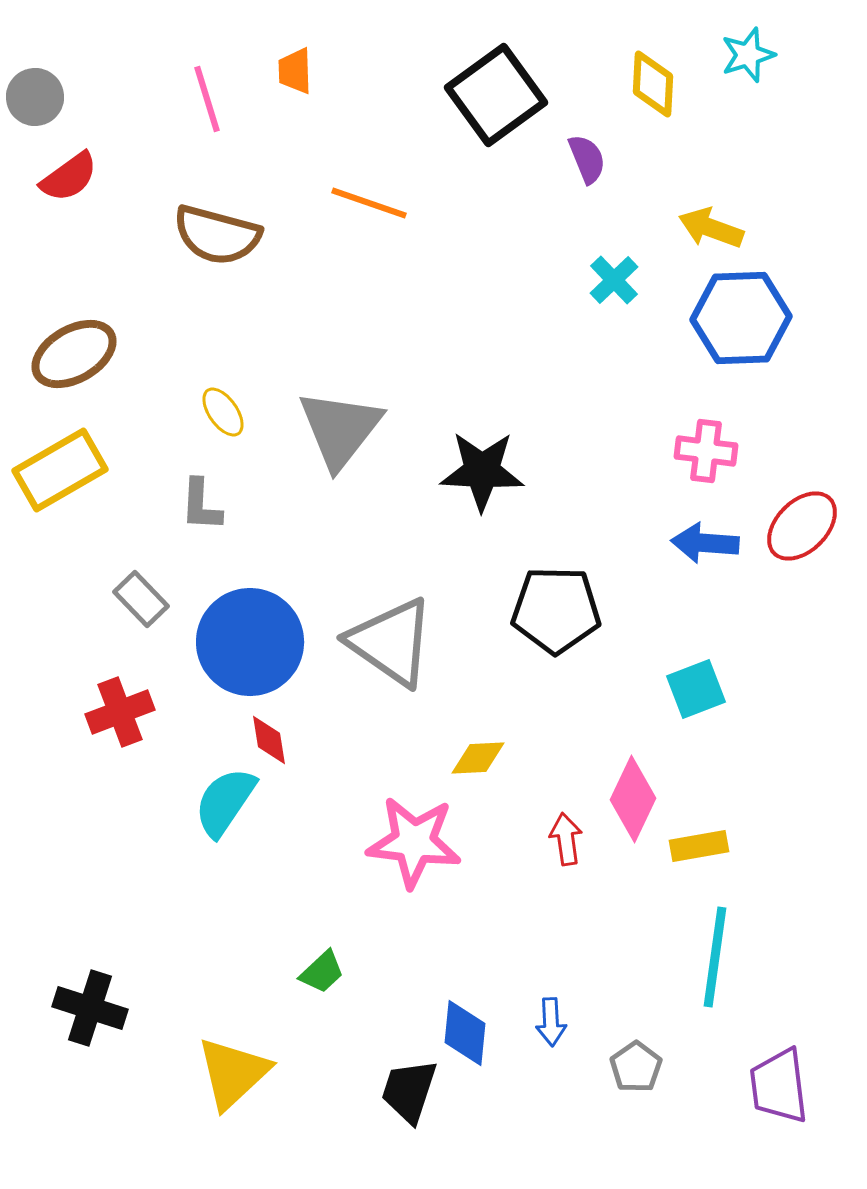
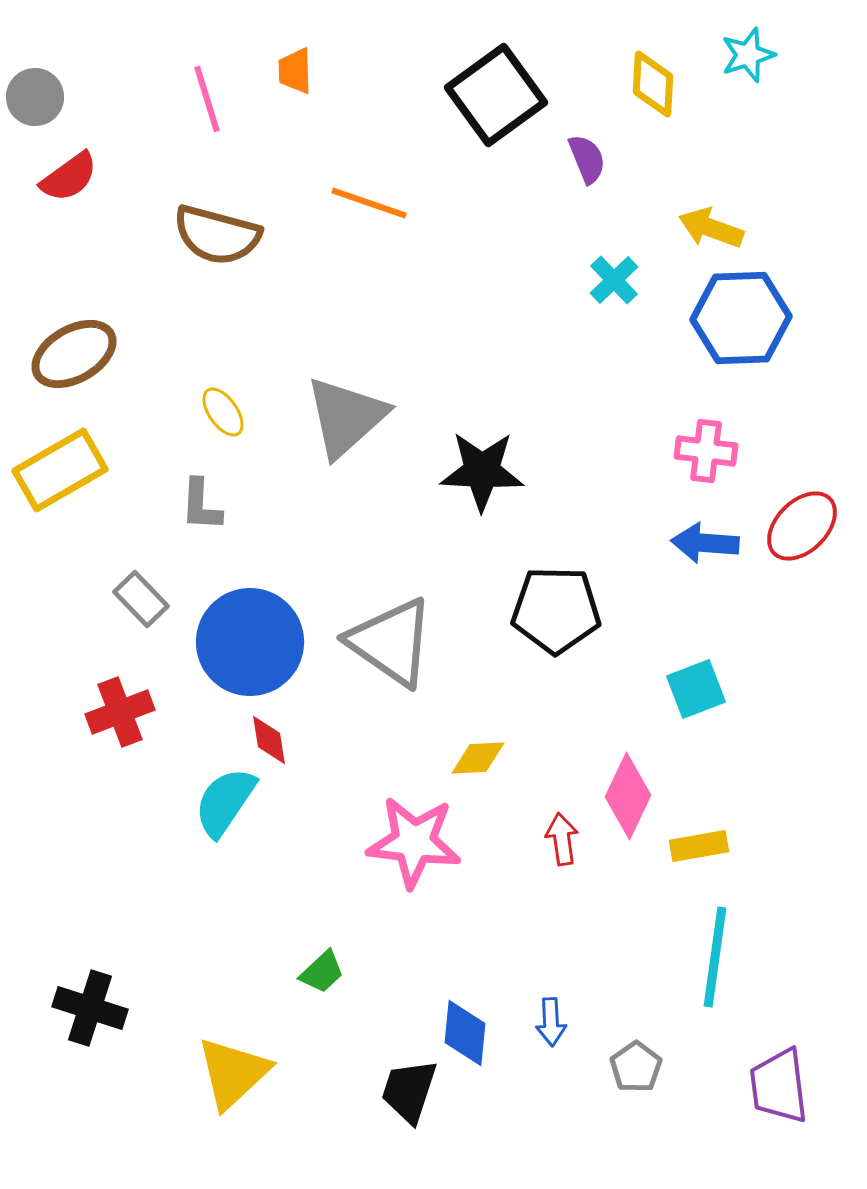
gray triangle at (340, 429): moved 6 px right, 12 px up; rotated 10 degrees clockwise
pink diamond at (633, 799): moved 5 px left, 3 px up
red arrow at (566, 839): moved 4 px left
